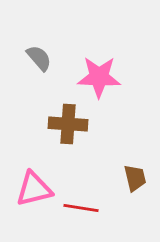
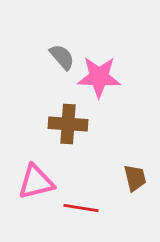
gray semicircle: moved 23 px right, 1 px up
pink triangle: moved 2 px right, 7 px up
